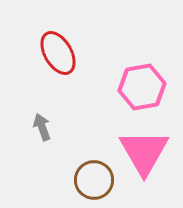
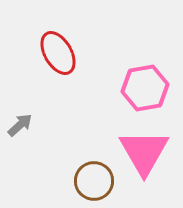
pink hexagon: moved 3 px right, 1 px down
gray arrow: moved 22 px left, 2 px up; rotated 68 degrees clockwise
brown circle: moved 1 px down
